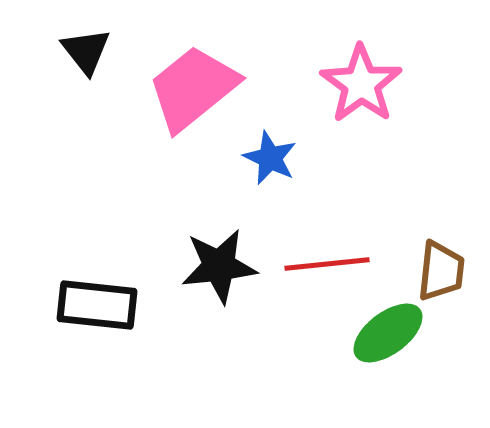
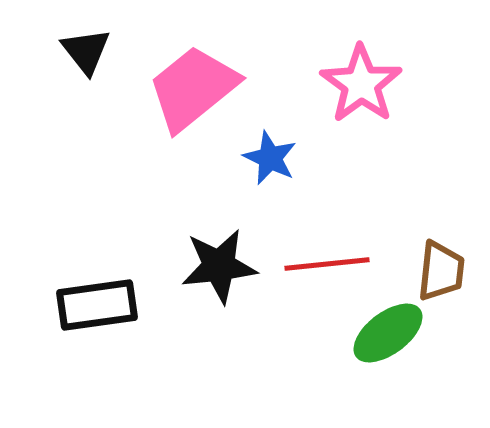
black rectangle: rotated 14 degrees counterclockwise
